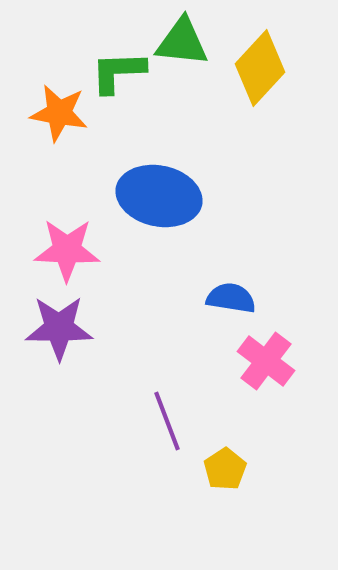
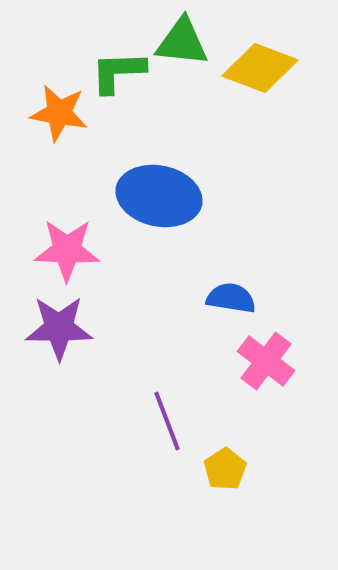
yellow diamond: rotated 68 degrees clockwise
